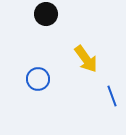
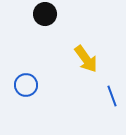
black circle: moved 1 px left
blue circle: moved 12 px left, 6 px down
